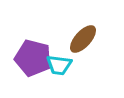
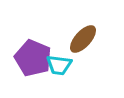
purple pentagon: rotated 9 degrees clockwise
